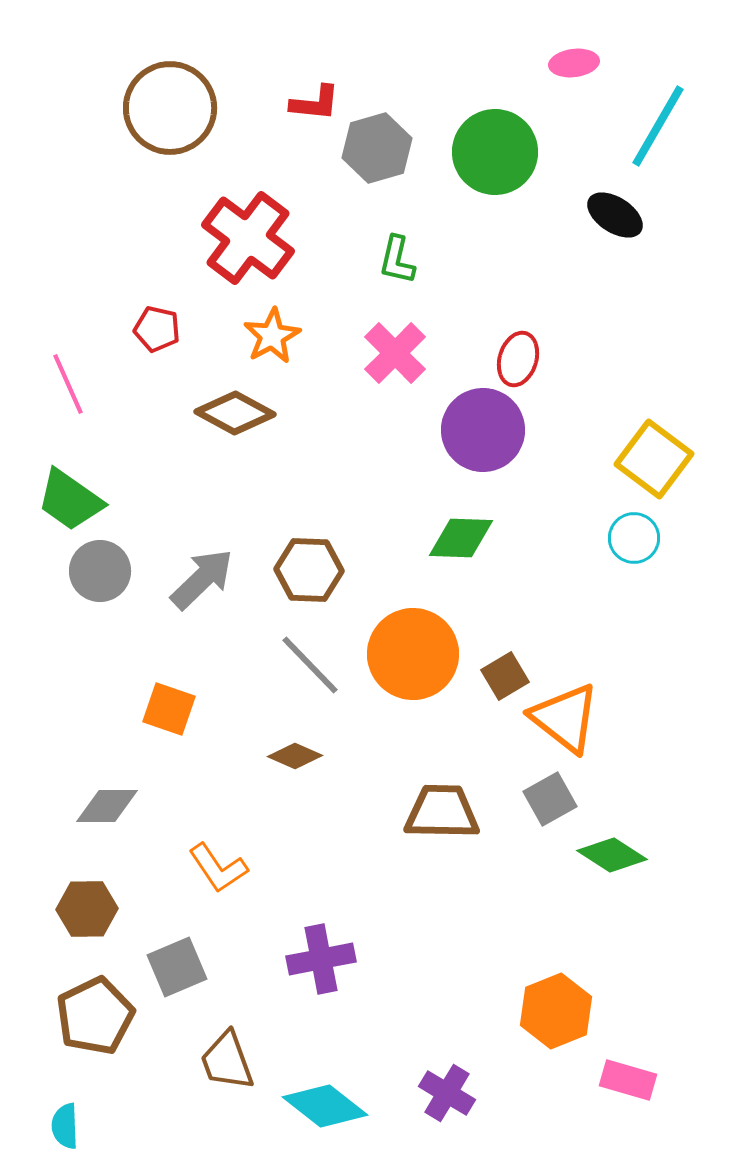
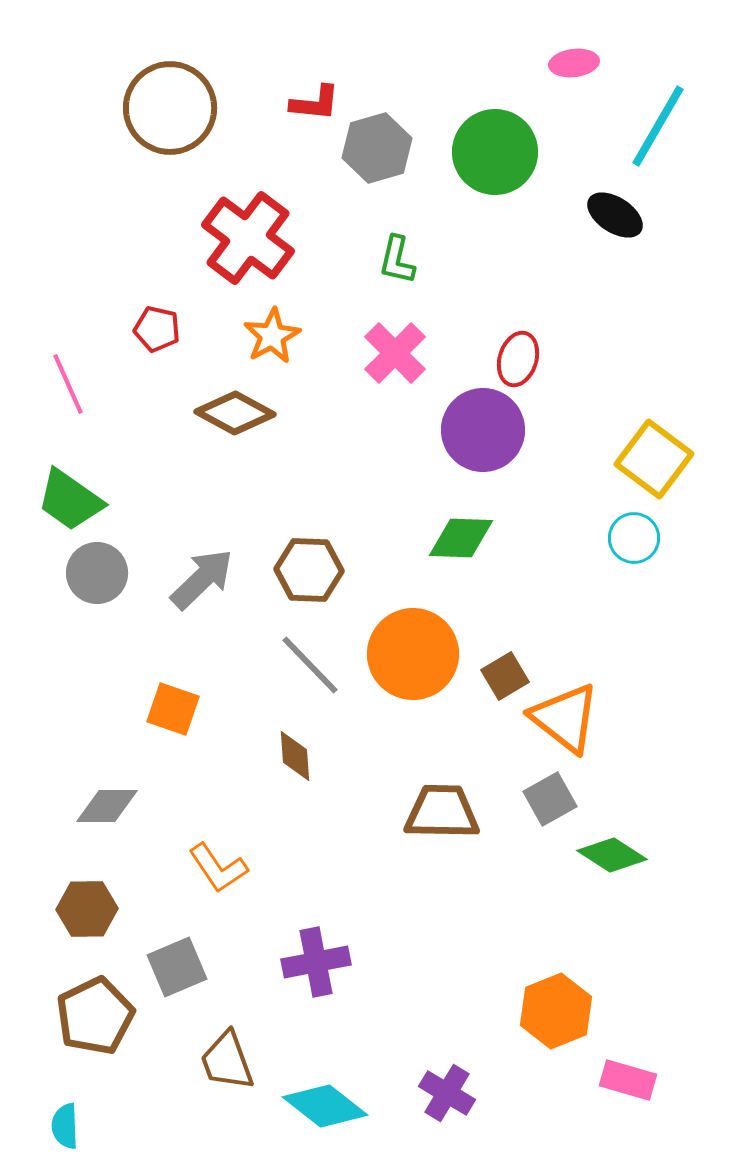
gray circle at (100, 571): moved 3 px left, 2 px down
orange square at (169, 709): moved 4 px right
brown diamond at (295, 756): rotated 62 degrees clockwise
purple cross at (321, 959): moved 5 px left, 3 px down
